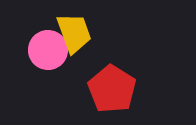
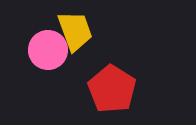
yellow trapezoid: moved 1 px right, 2 px up
